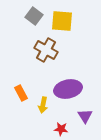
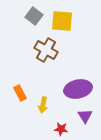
purple ellipse: moved 10 px right
orange rectangle: moved 1 px left
